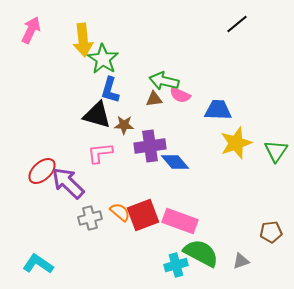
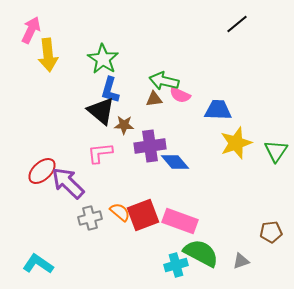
yellow arrow: moved 35 px left, 15 px down
black triangle: moved 4 px right, 4 px up; rotated 24 degrees clockwise
